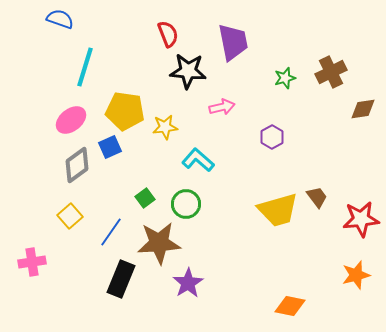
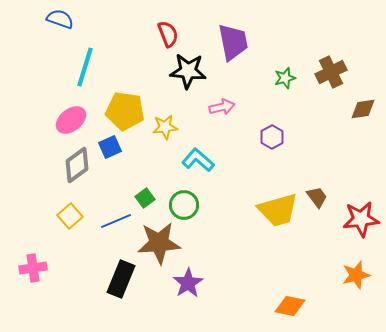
green circle: moved 2 px left, 1 px down
blue line: moved 5 px right, 11 px up; rotated 32 degrees clockwise
pink cross: moved 1 px right, 6 px down
